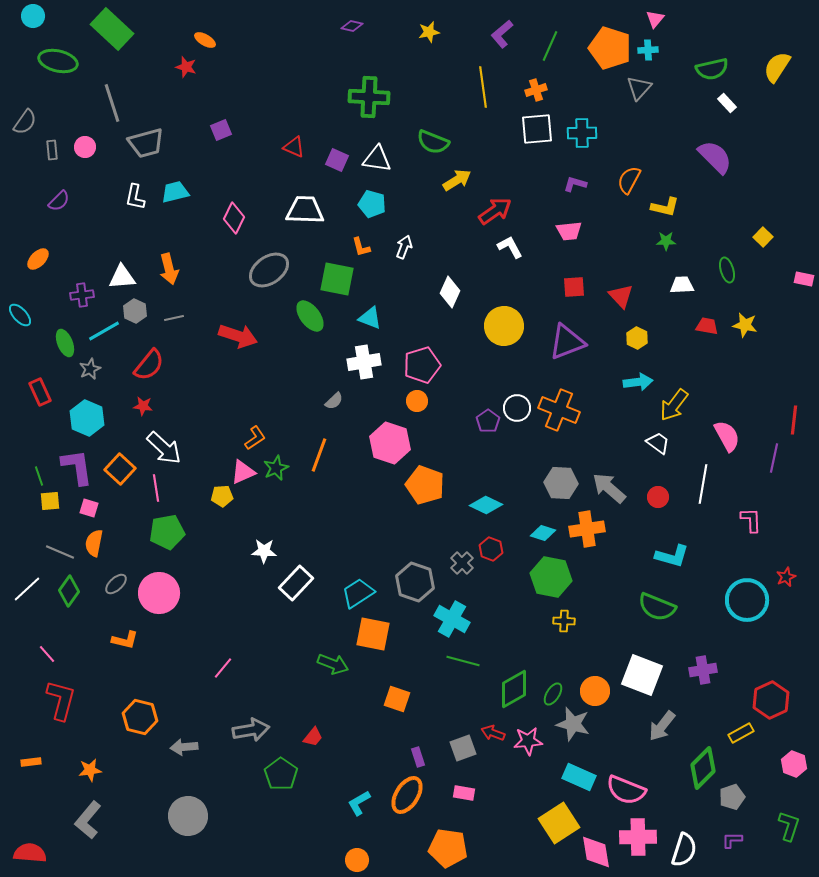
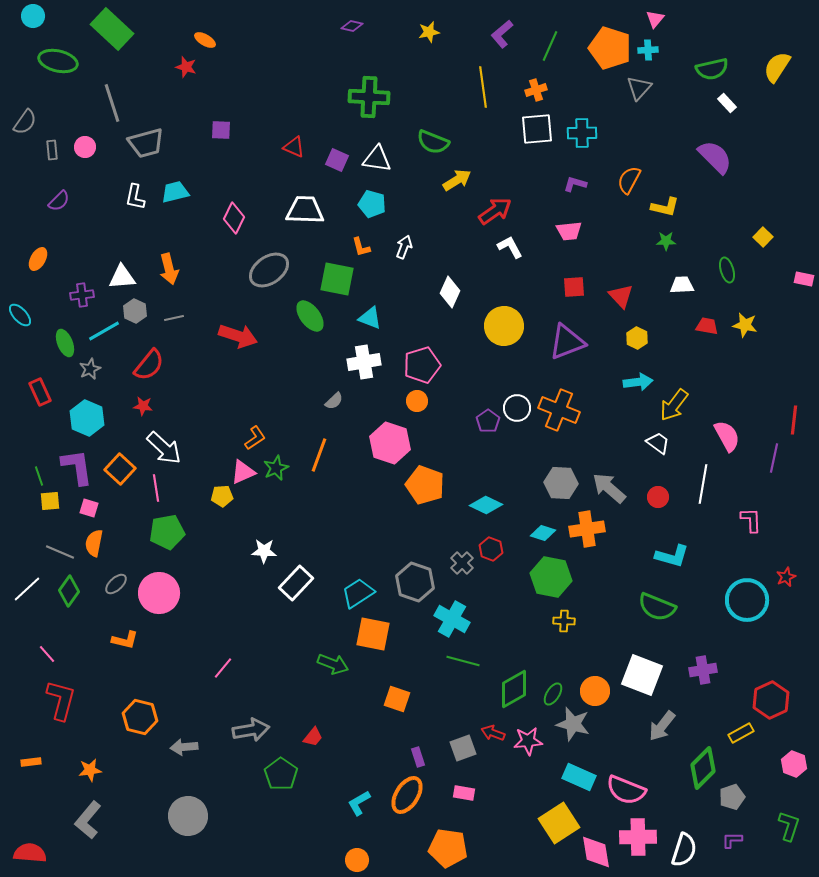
purple square at (221, 130): rotated 25 degrees clockwise
orange ellipse at (38, 259): rotated 15 degrees counterclockwise
